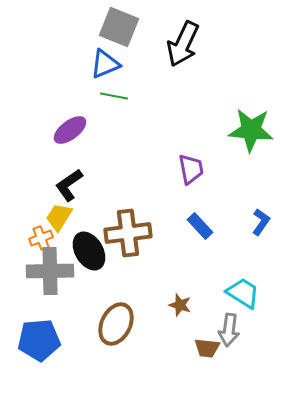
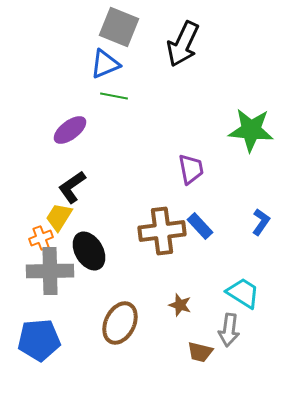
black L-shape: moved 3 px right, 2 px down
brown cross: moved 34 px right, 2 px up
brown ellipse: moved 4 px right, 1 px up
brown trapezoid: moved 7 px left, 4 px down; rotated 8 degrees clockwise
